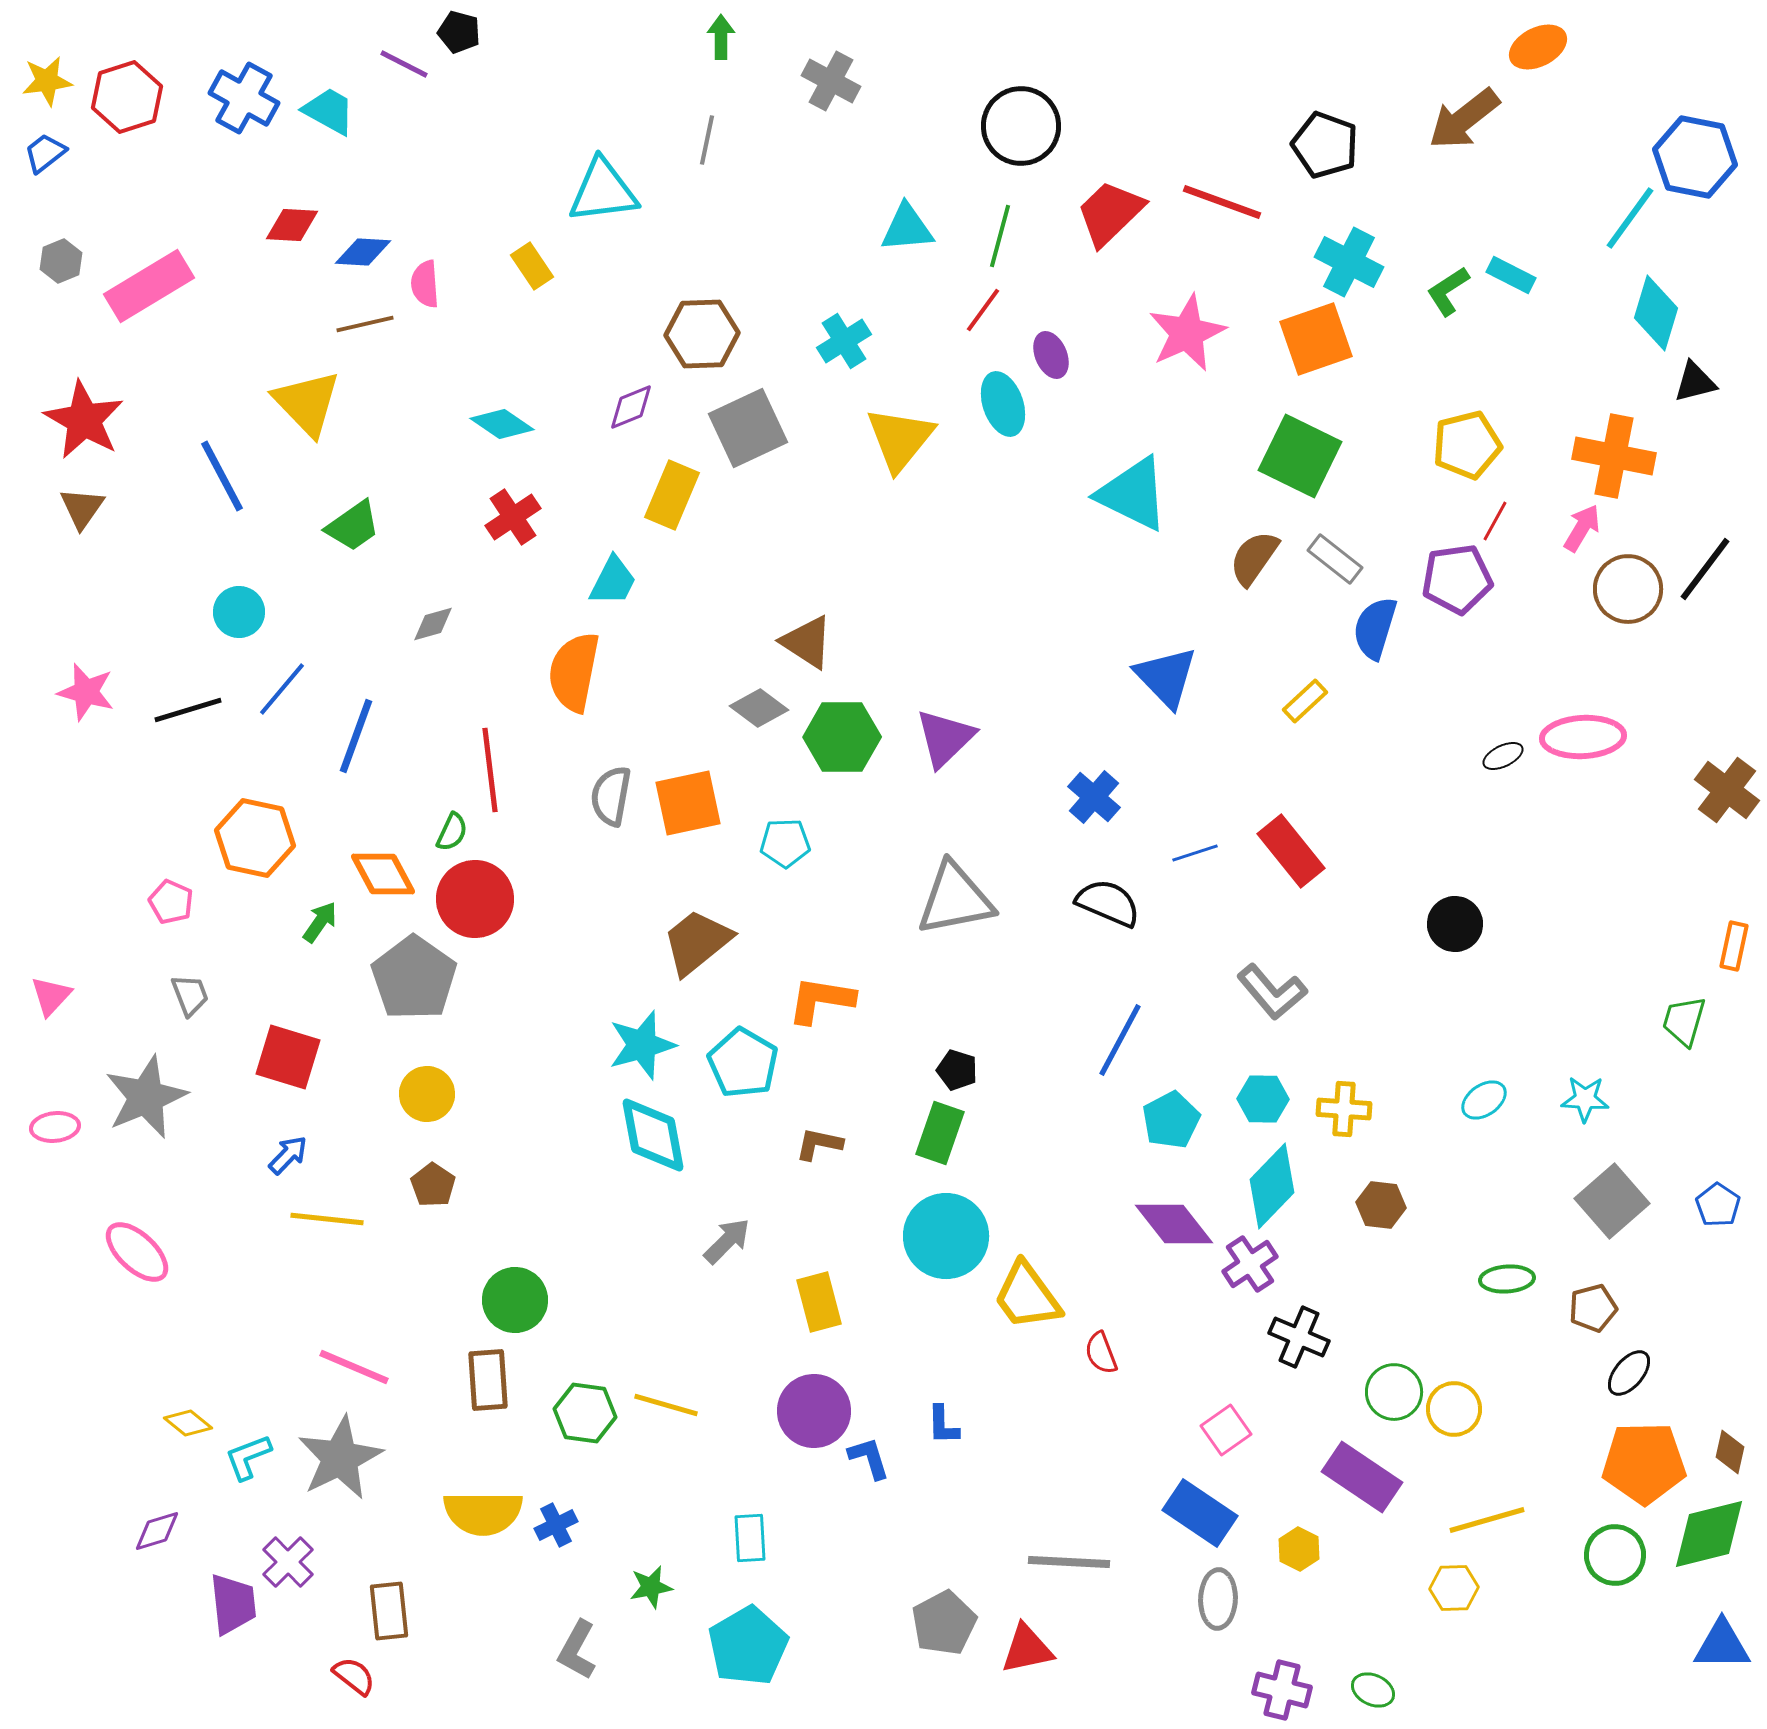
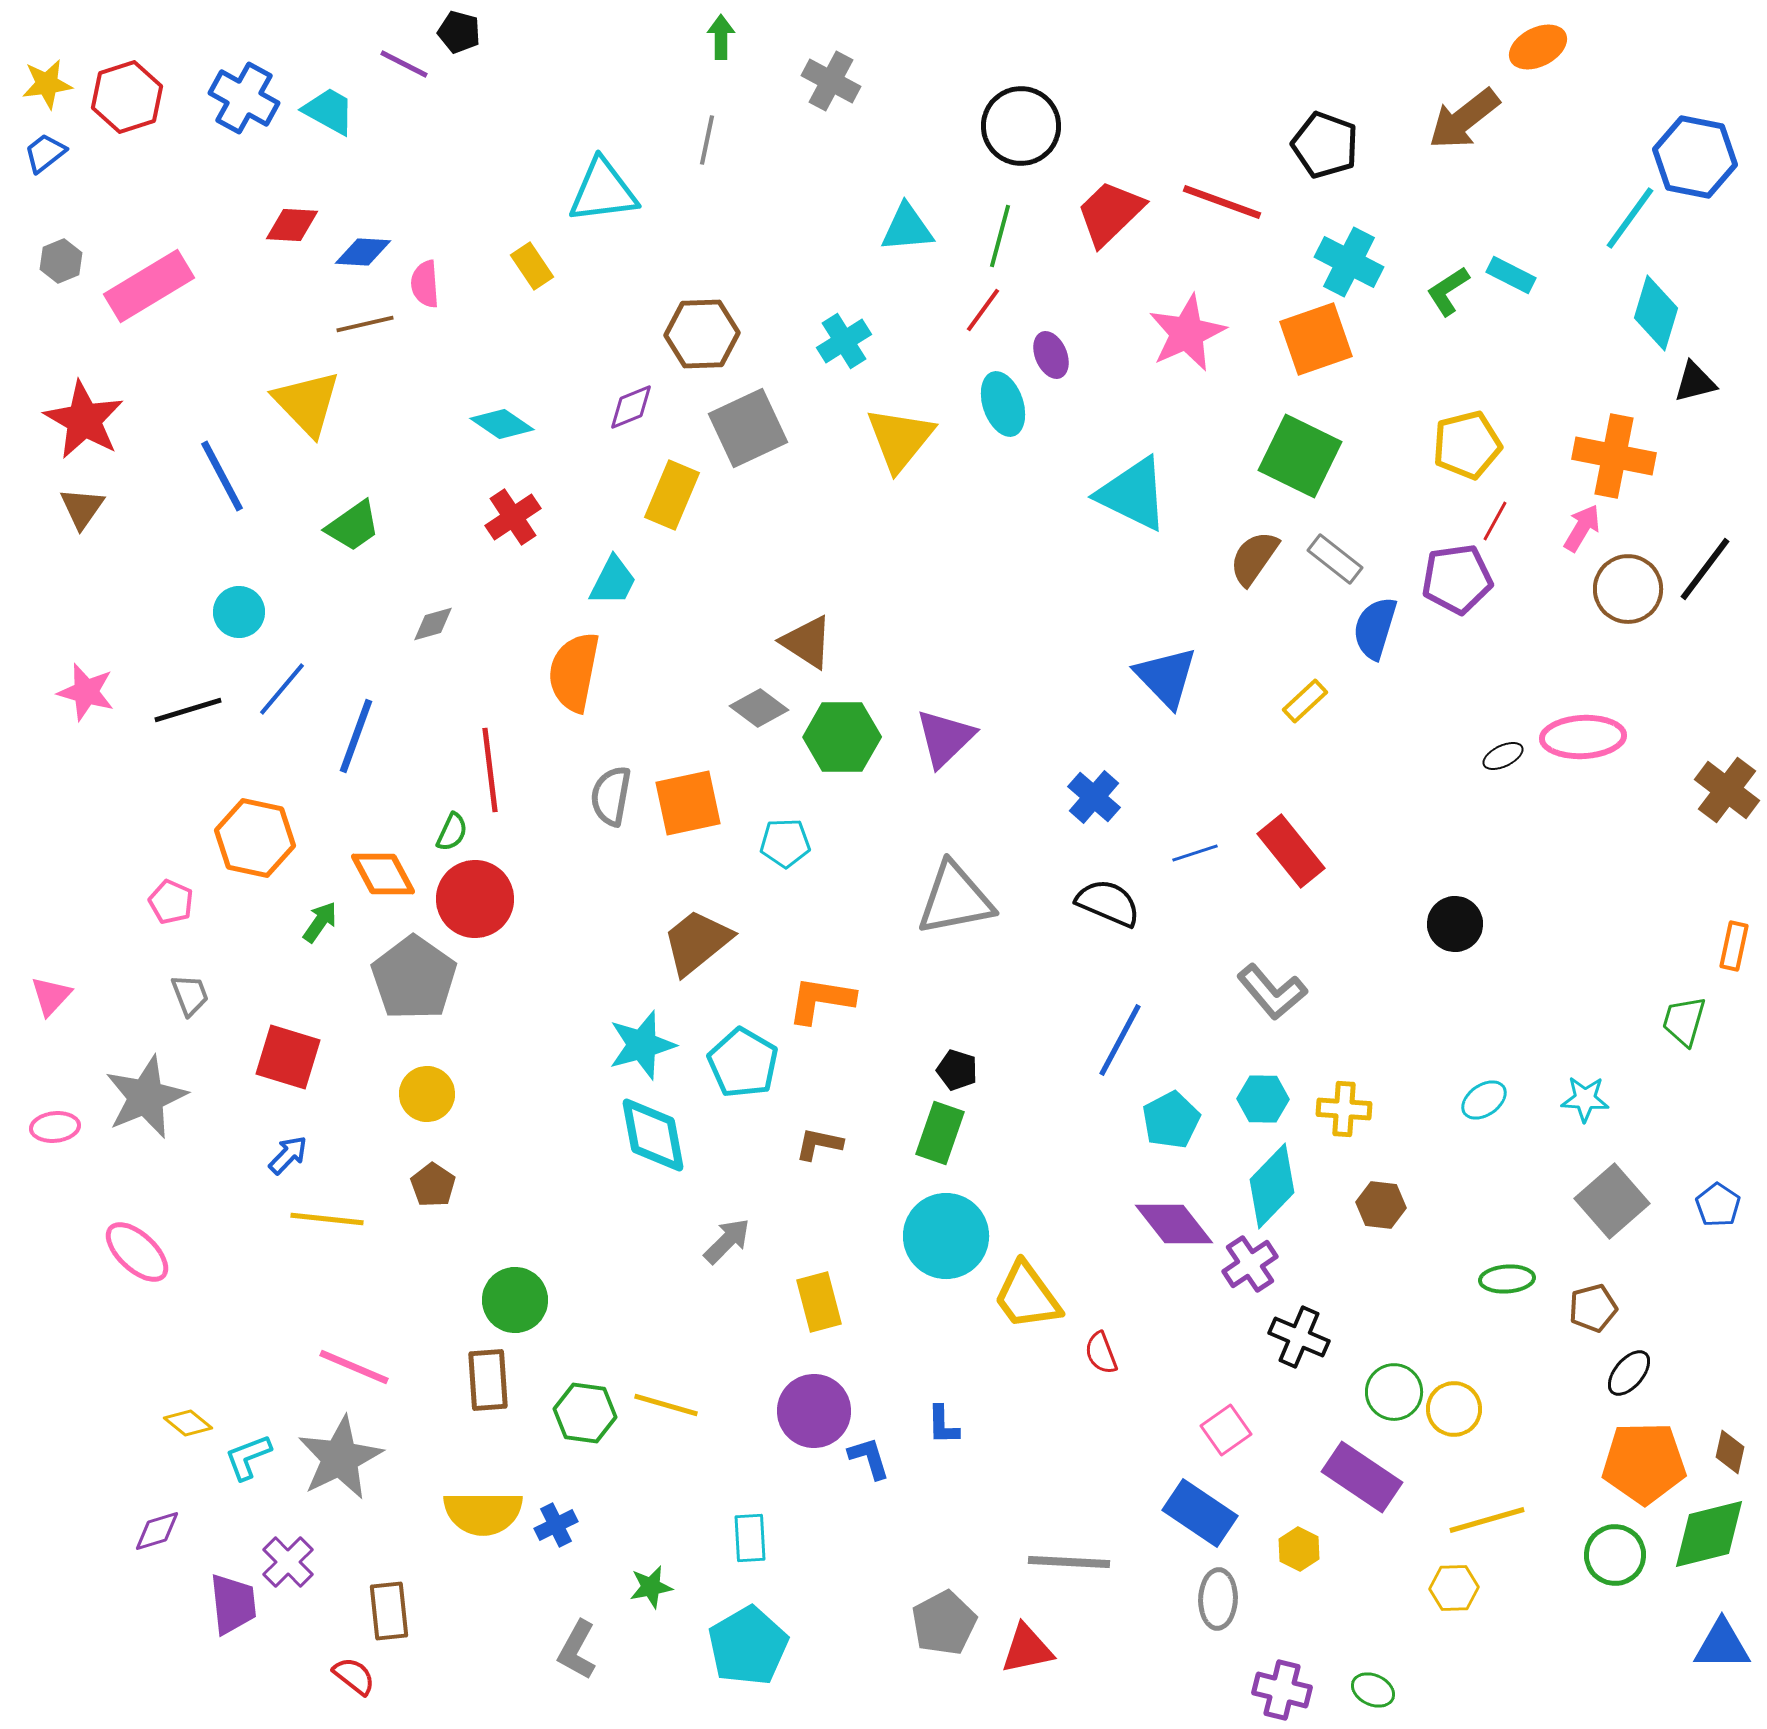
yellow star at (47, 81): moved 3 px down
